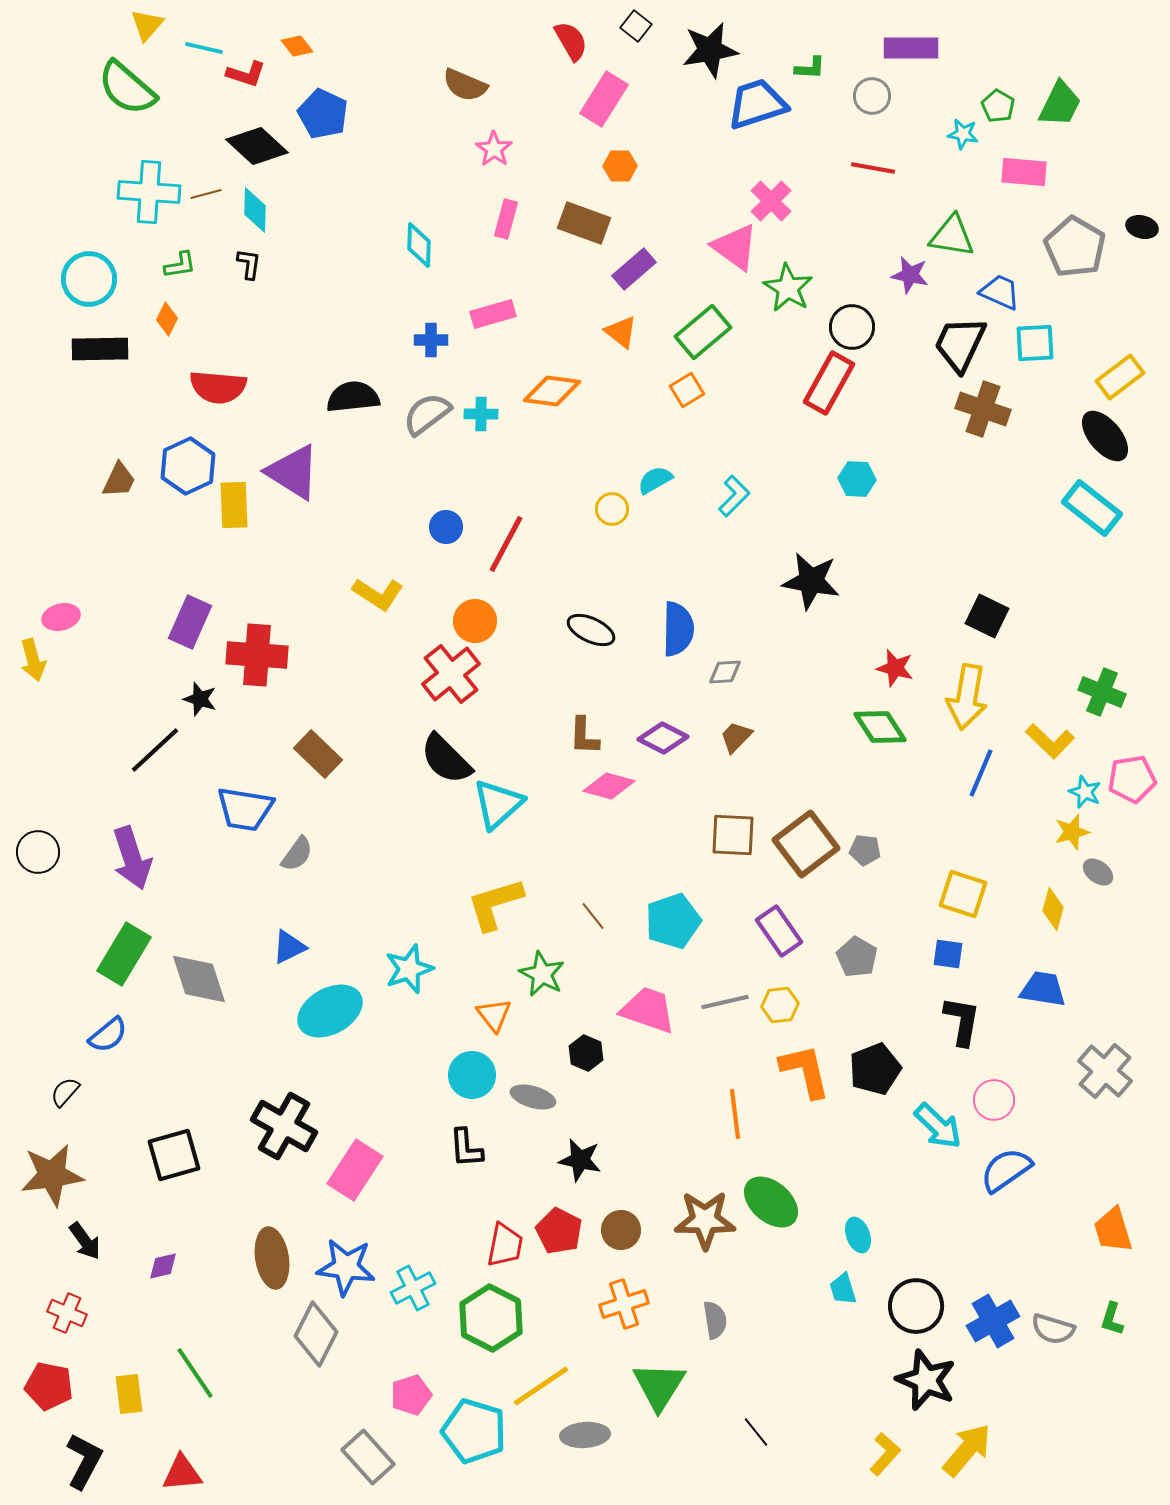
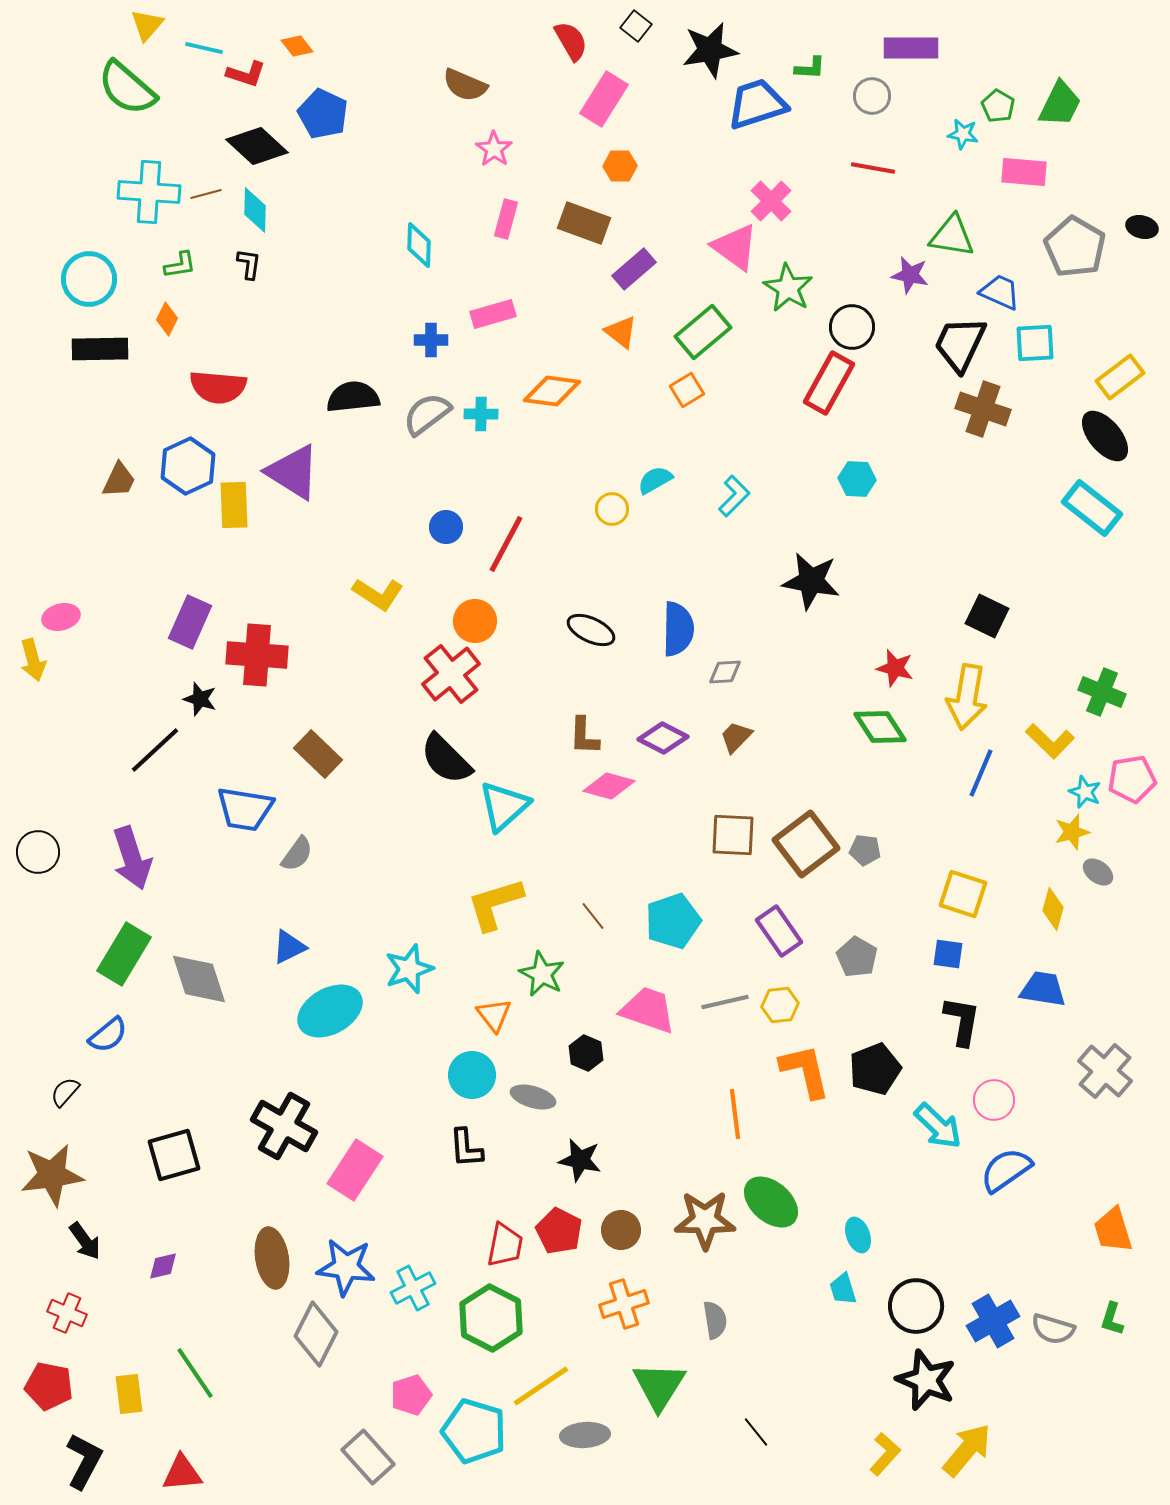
cyan triangle at (498, 804): moved 6 px right, 2 px down
